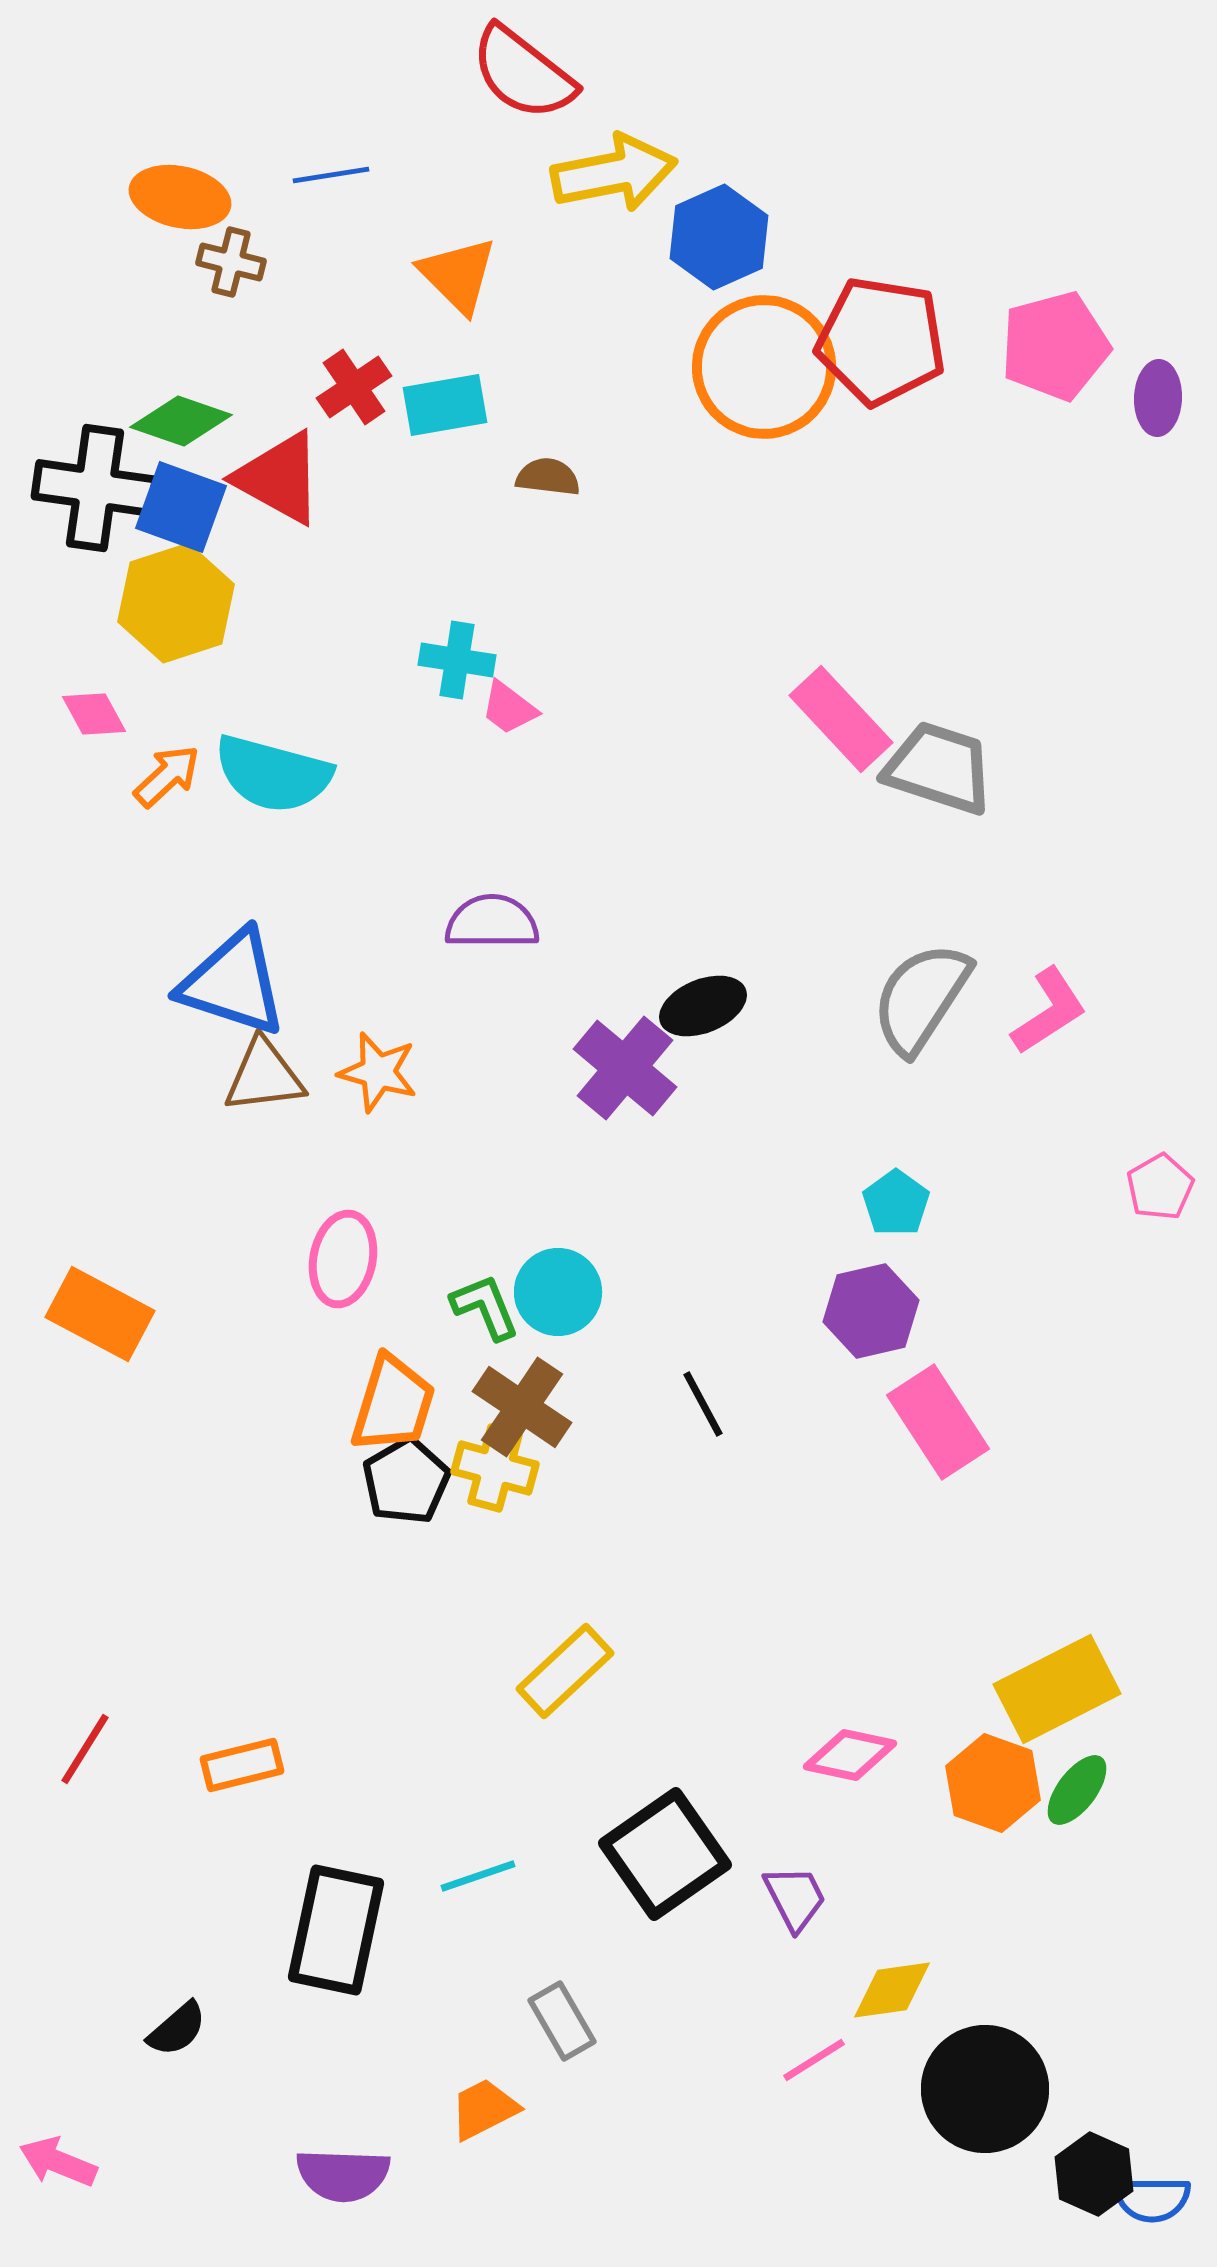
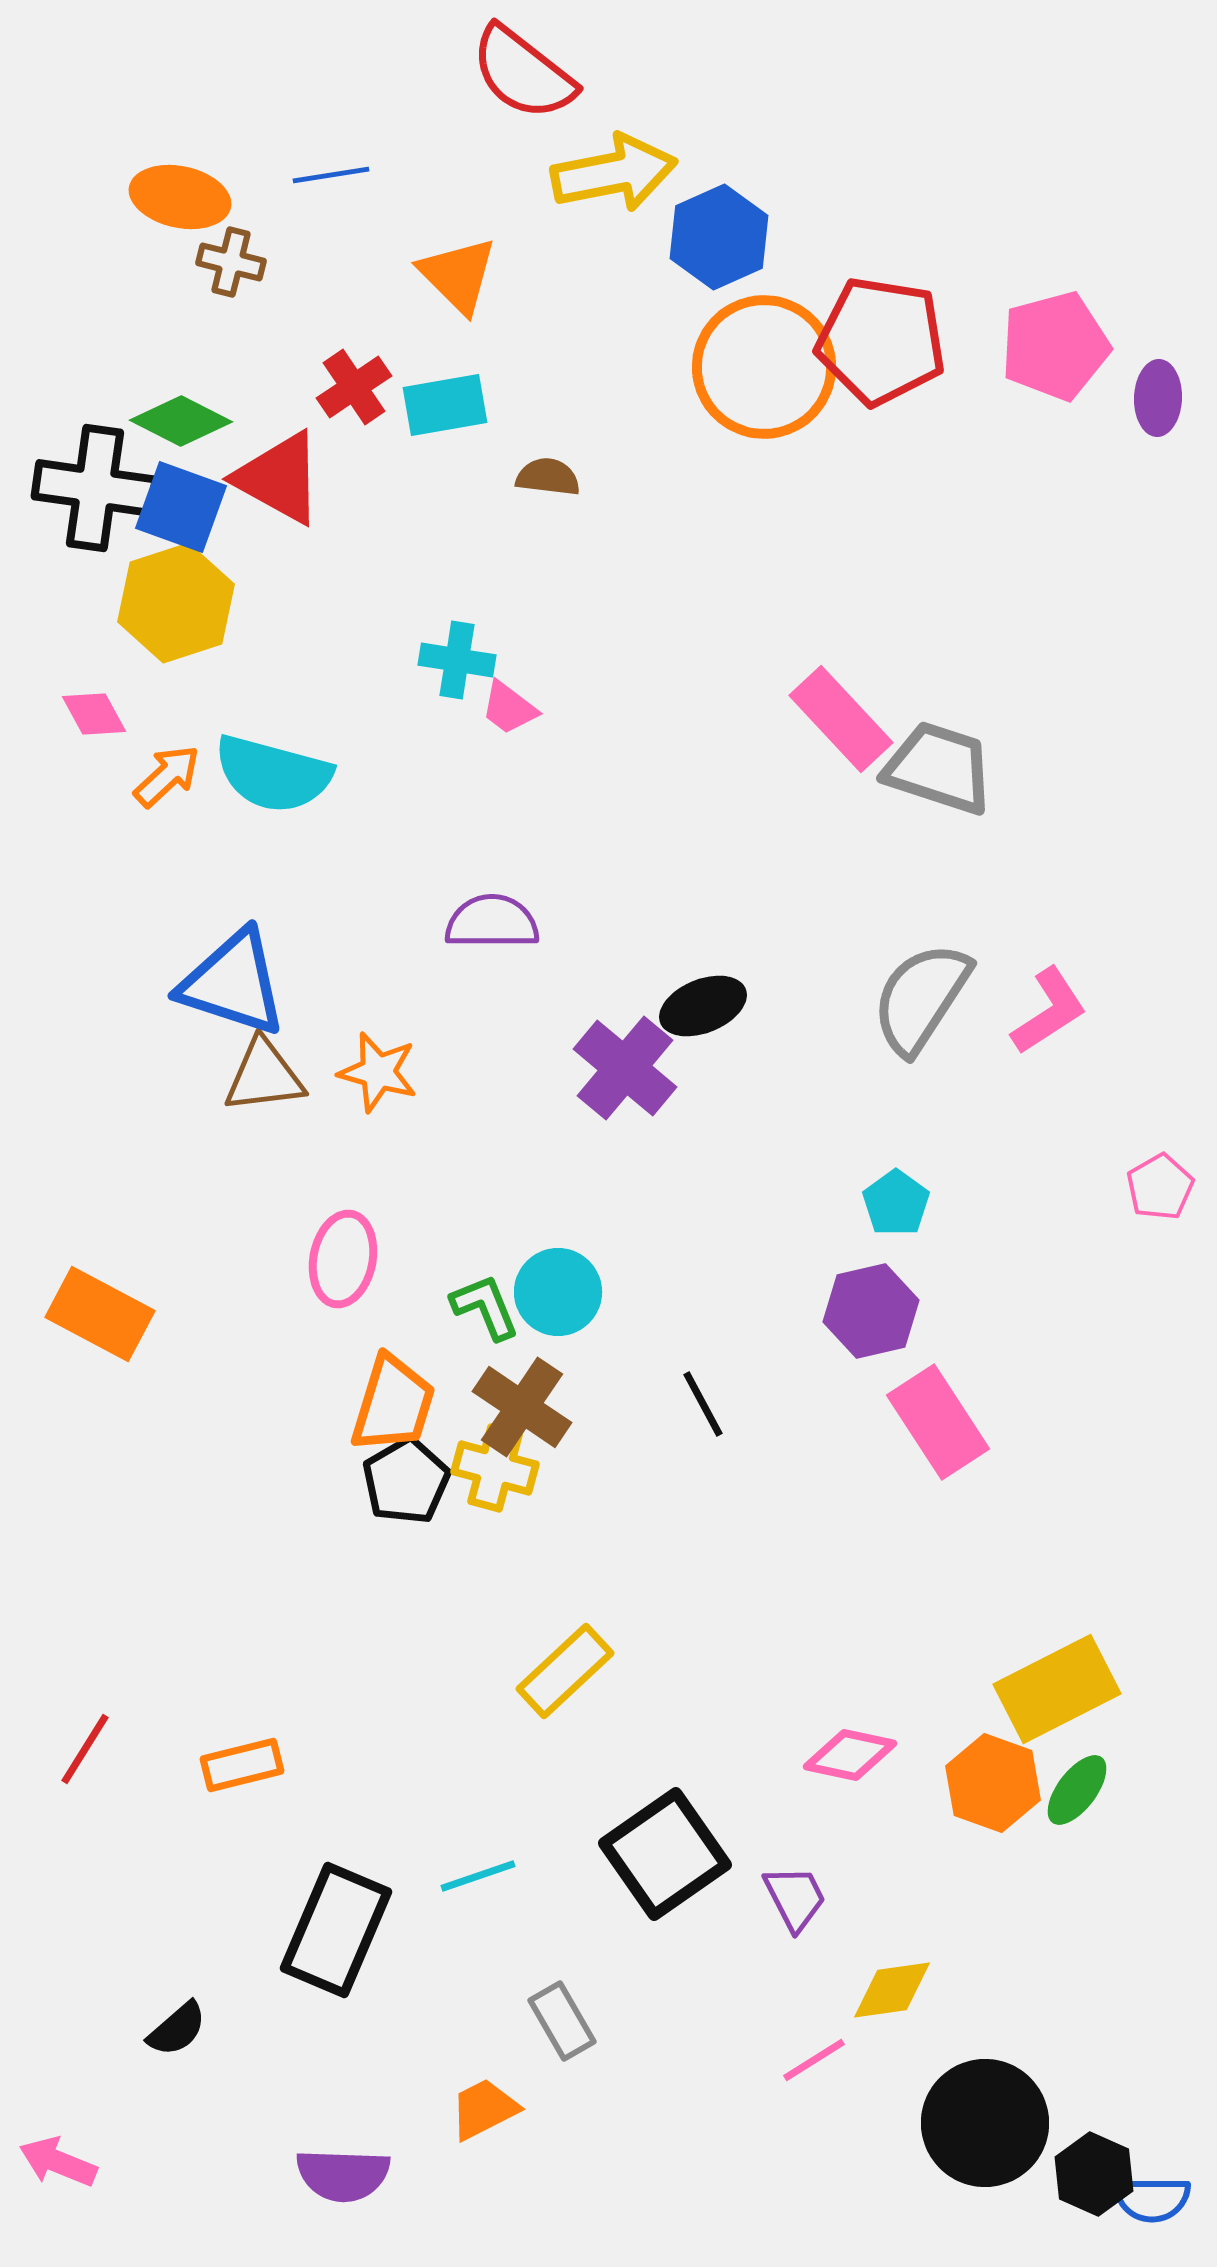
green diamond at (181, 421): rotated 8 degrees clockwise
black rectangle at (336, 1930): rotated 11 degrees clockwise
black circle at (985, 2089): moved 34 px down
